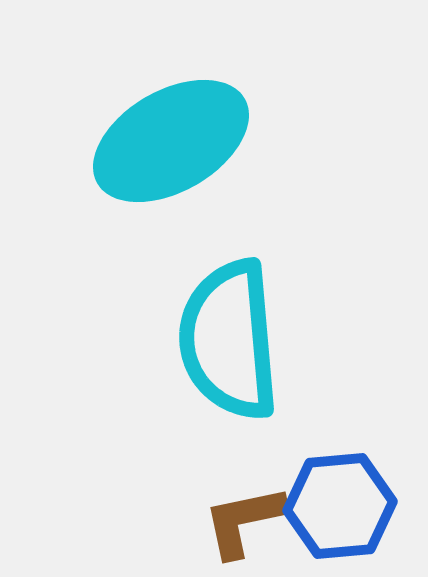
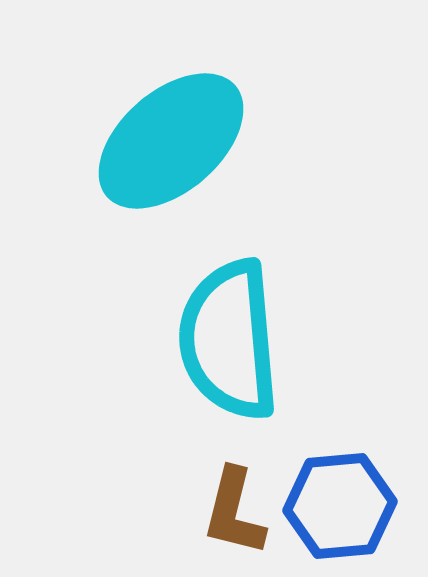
cyan ellipse: rotated 11 degrees counterclockwise
brown L-shape: moved 10 px left, 9 px up; rotated 64 degrees counterclockwise
